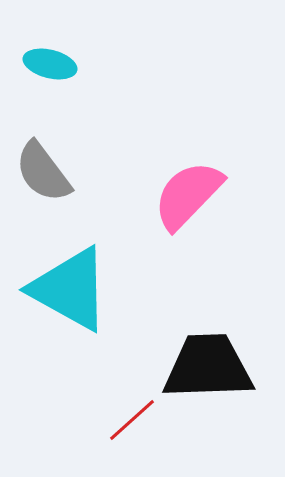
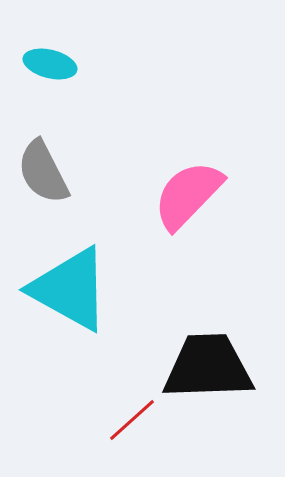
gray semicircle: rotated 10 degrees clockwise
